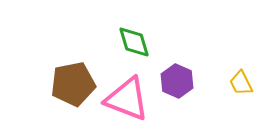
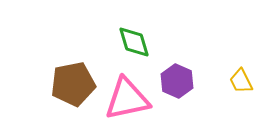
yellow trapezoid: moved 2 px up
pink triangle: rotated 33 degrees counterclockwise
